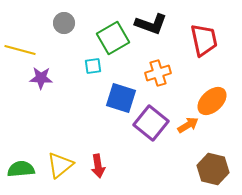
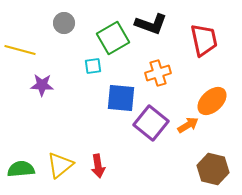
purple star: moved 1 px right, 7 px down
blue square: rotated 12 degrees counterclockwise
